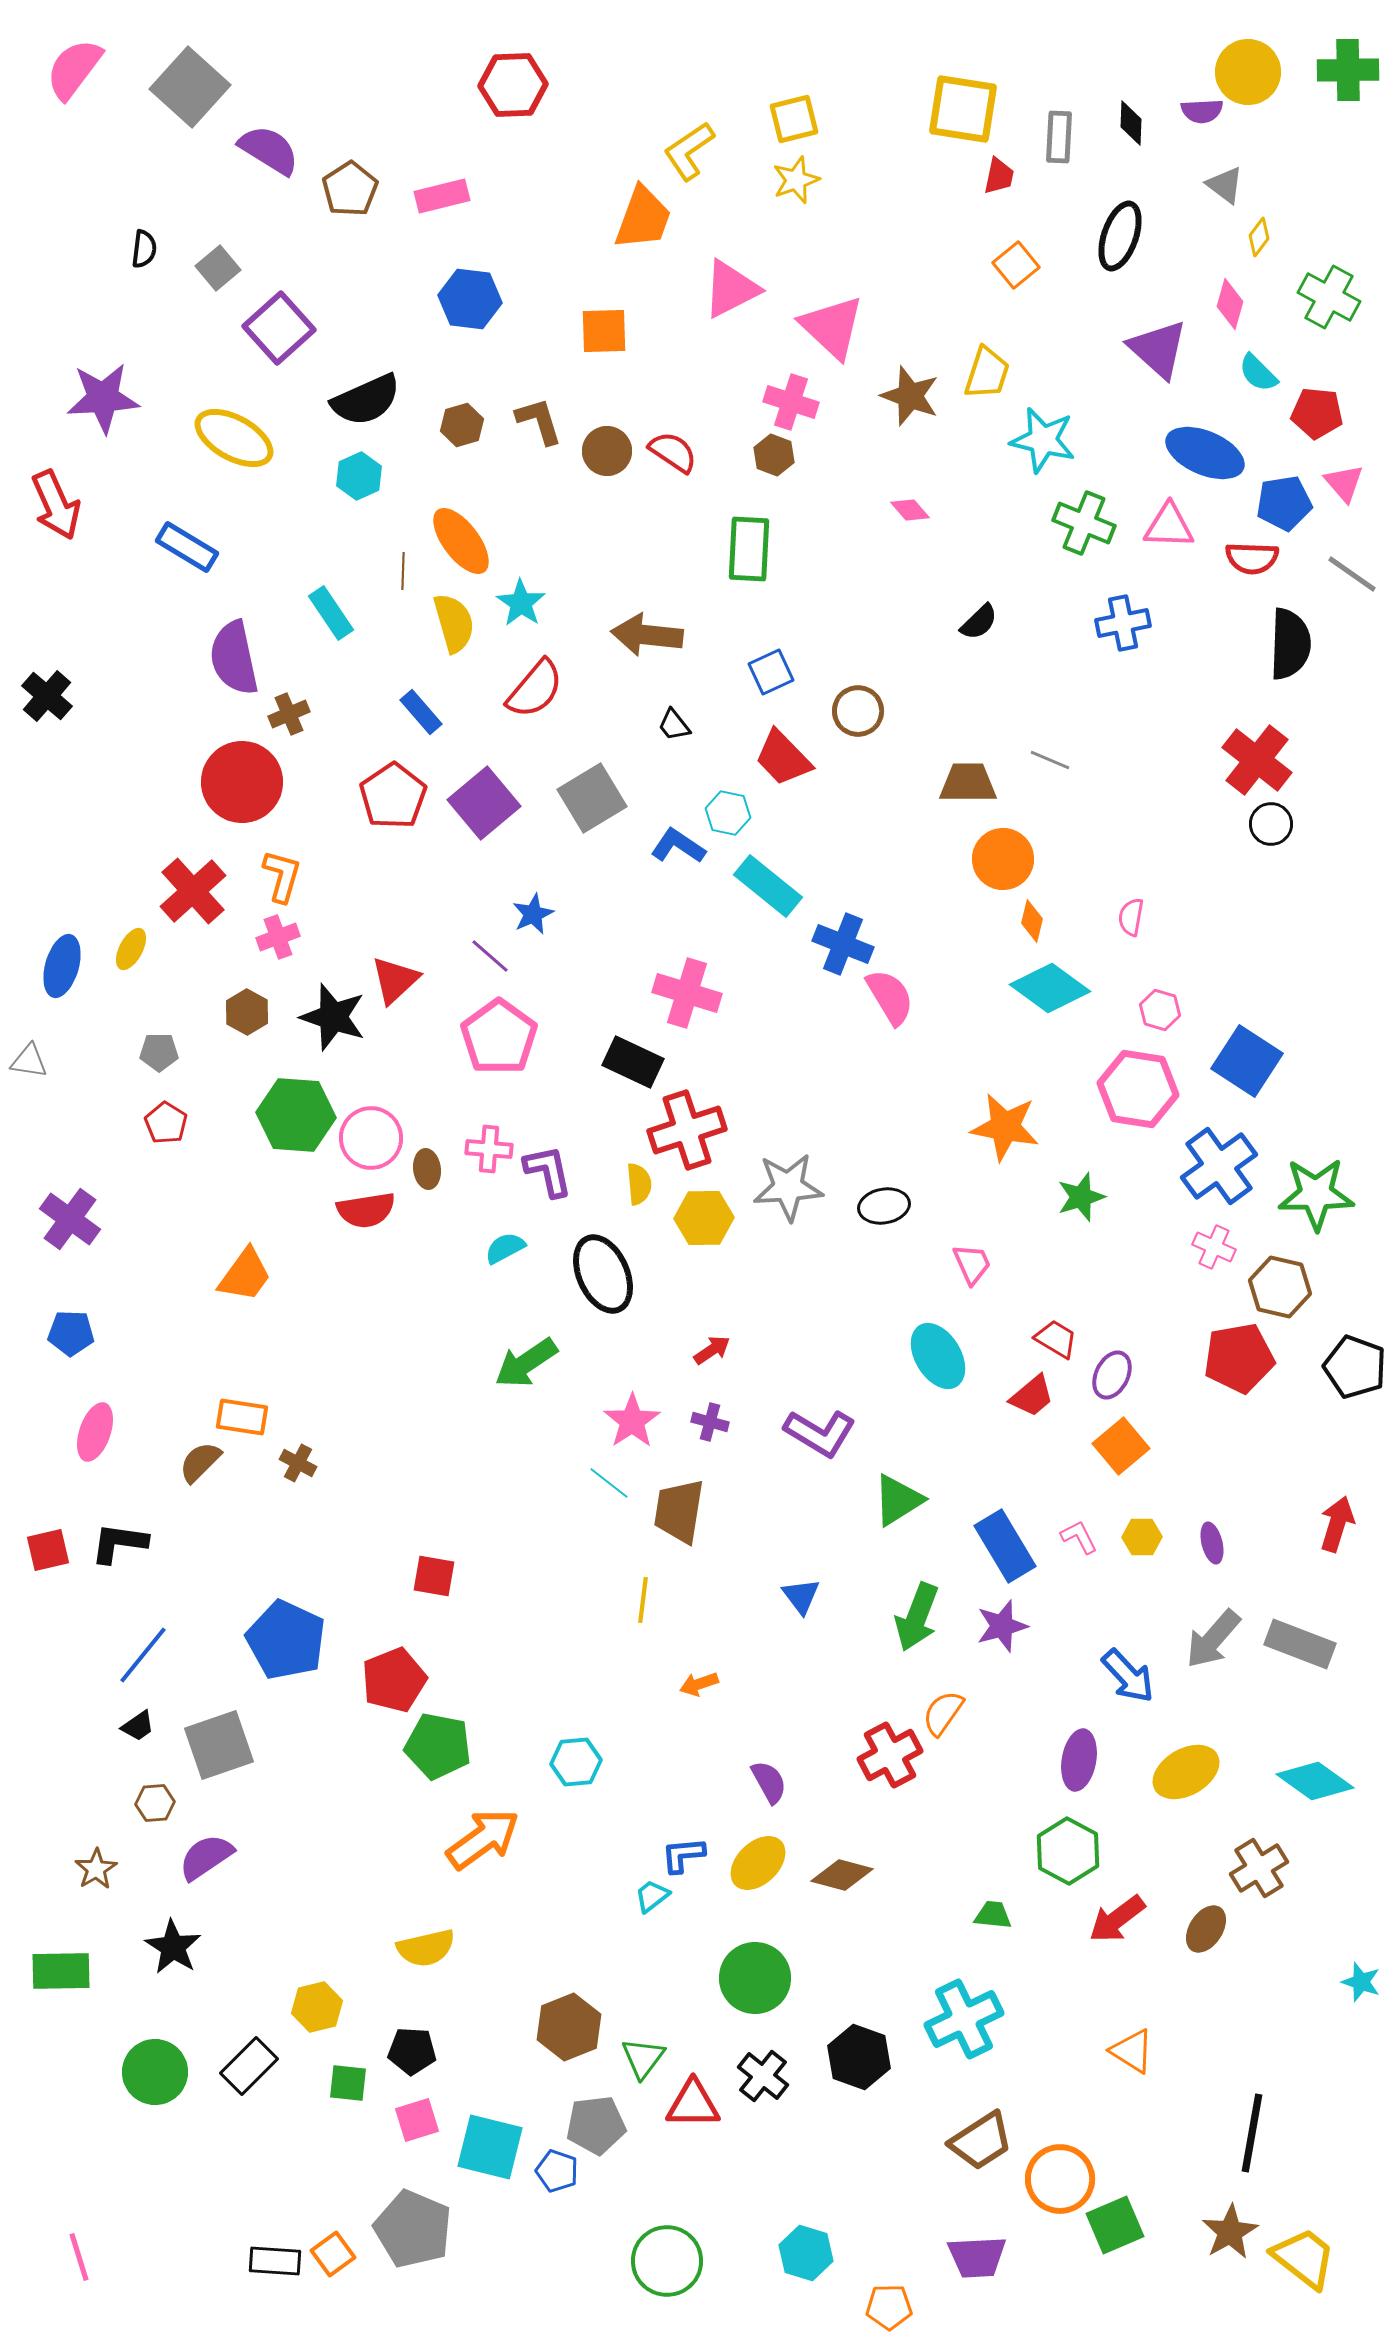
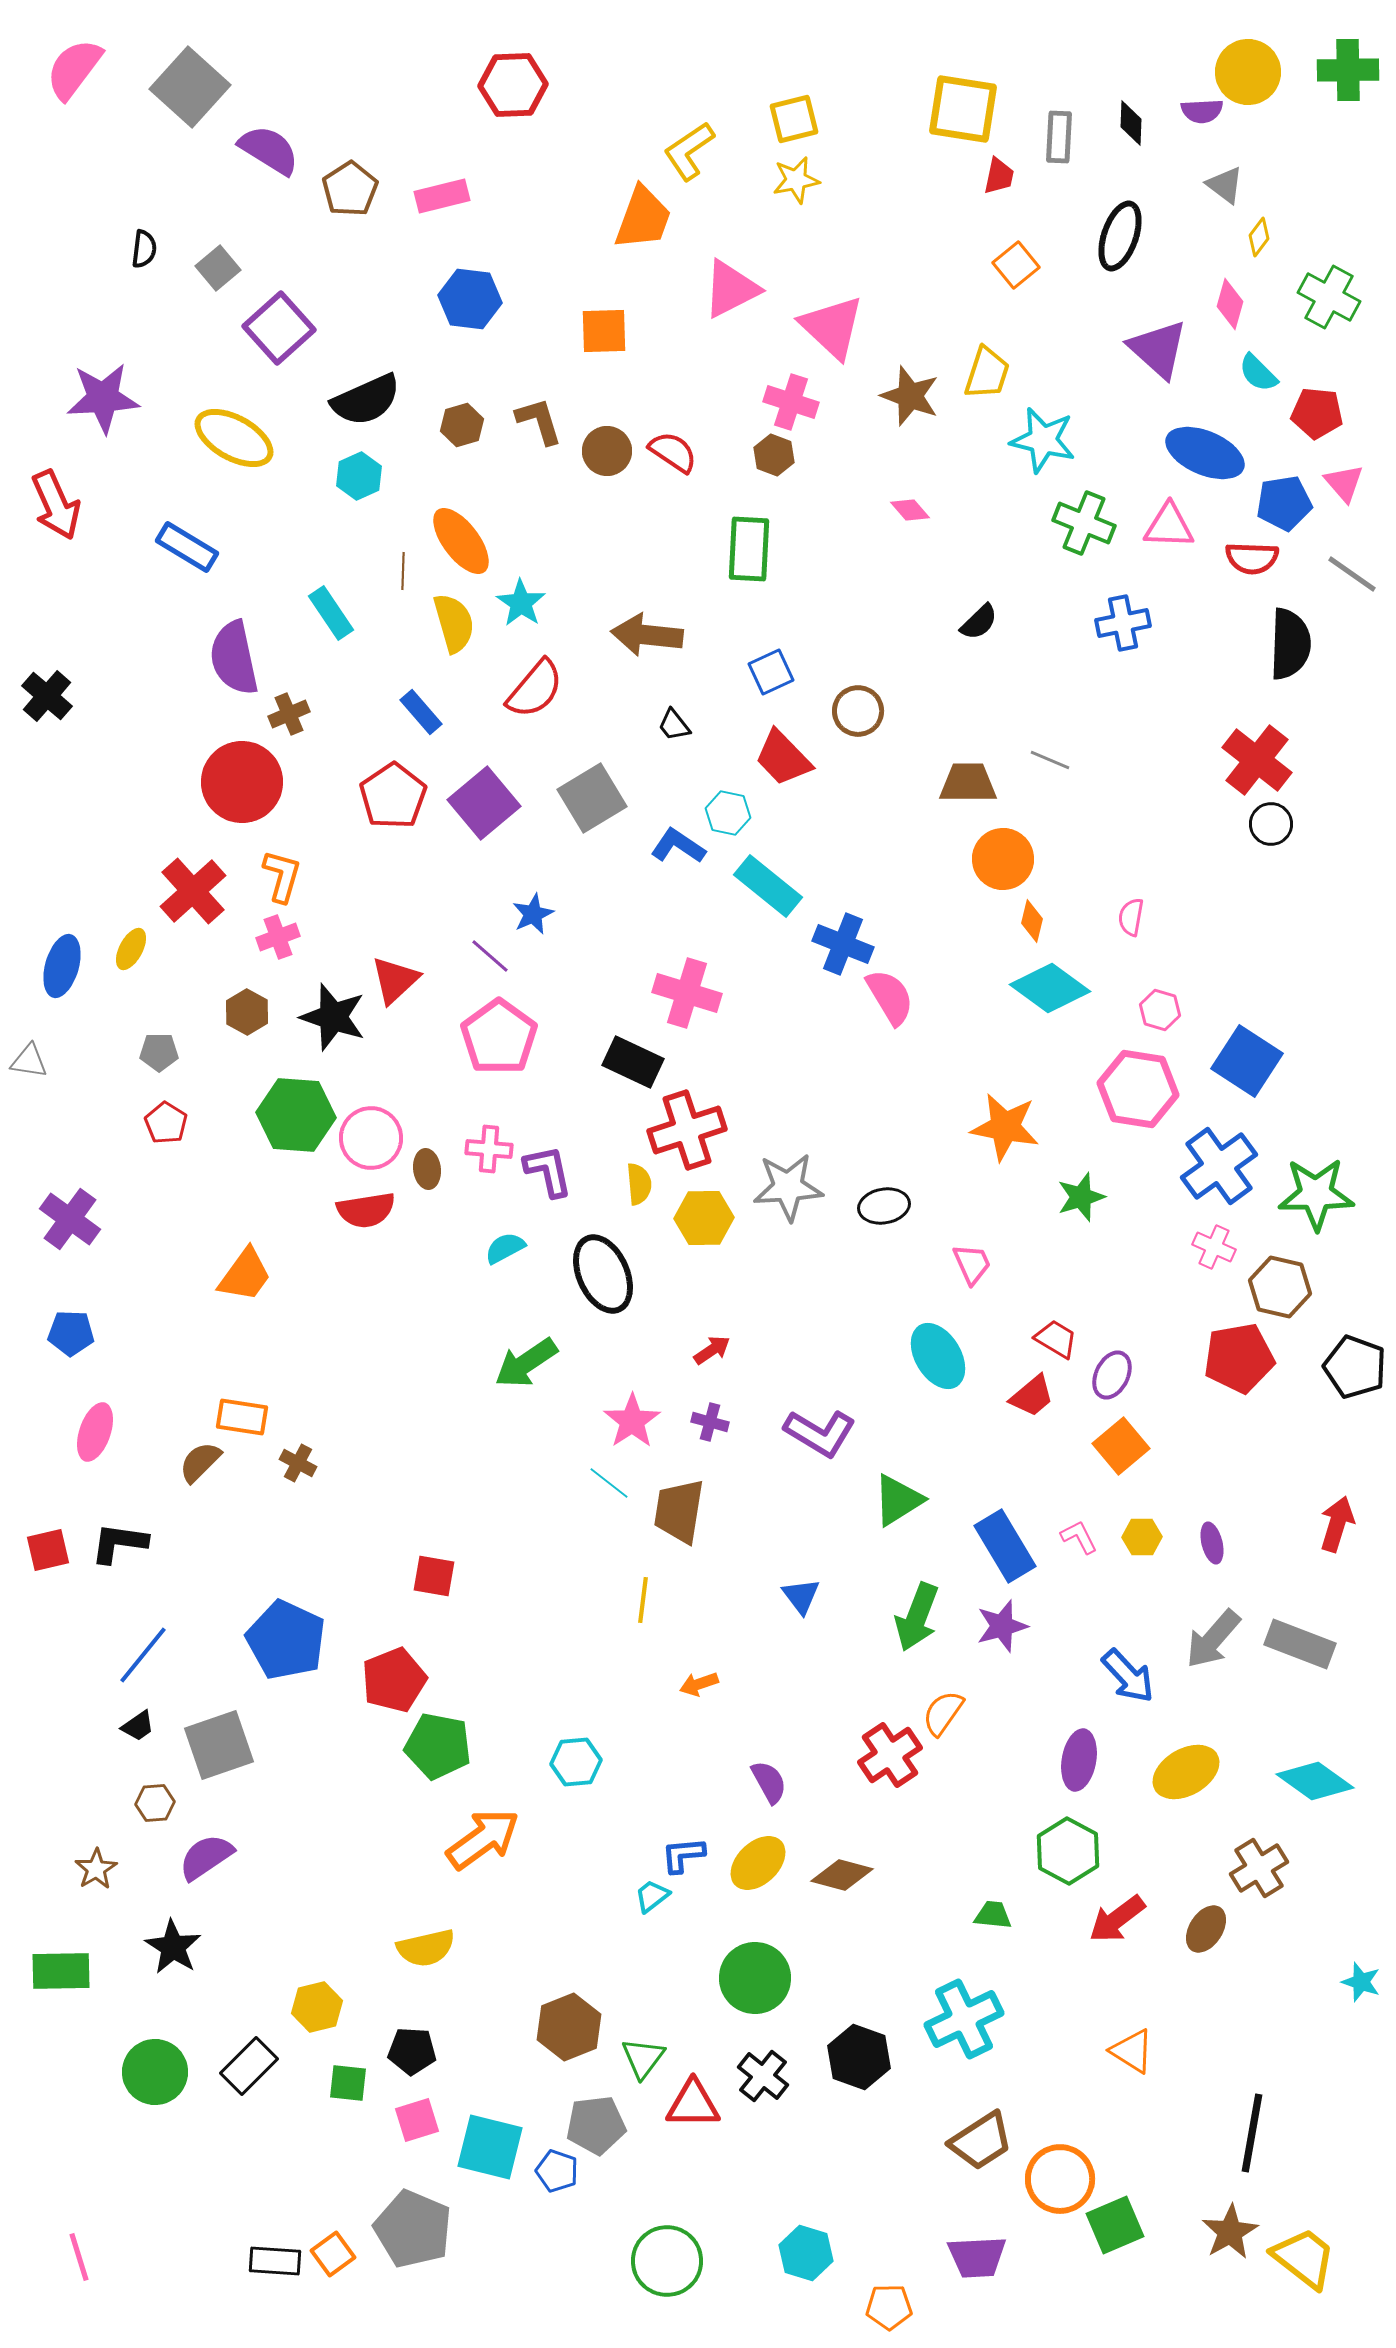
yellow star at (796, 180): rotated 9 degrees clockwise
red cross at (890, 1755): rotated 6 degrees counterclockwise
